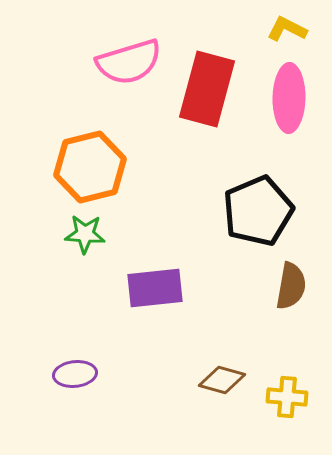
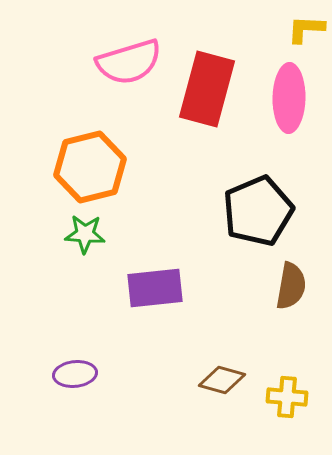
yellow L-shape: moved 19 px right; rotated 24 degrees counterclockwise
